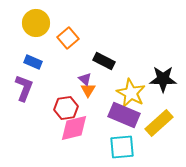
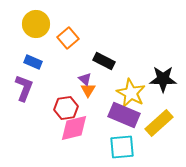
yellow circle: moved 1 px down
